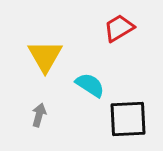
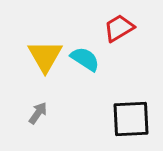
cyan semicircle: moved 5 px left, 26 px up
gray arrow: moved 1 px left, 2 px up; rotated 20 degrees clockwise
black square: moved 3 px right
